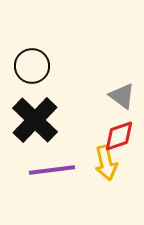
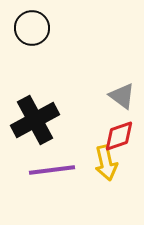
black circle: moved 38 px up
black cross: rotated 18 degrees clockwise
